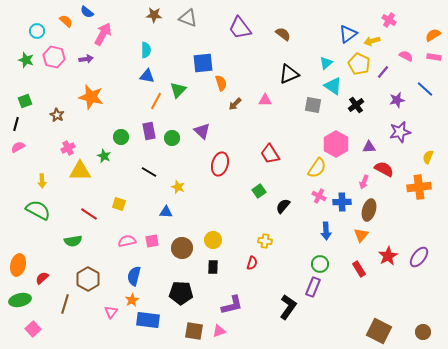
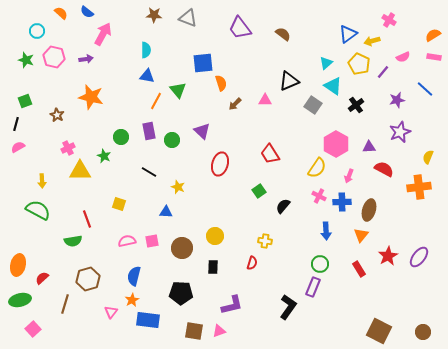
orange semicircle at (66, 21): moved 5 px left, 8 px up
pink semicircle at (406, 56): moved 3 px left, 1 px down; rotated 128 degrees clockwise
black triangle at (289, 74): moved 7 px down
green triangle at (178, 90): rotated 24 degrees counterclockwise
gray square at (313, 105): rotated 24 degrees clockwise
purple star at (400, 132): rotated 10 degrees counterclockwise
green circle at (172, 138): moved 2 px down
pink arrow at (364, 182): moved 15 px left, 6 px up
red line at (89, 214): moved 2 px left, 5 px down; rotated 36 degrees clockwise
yellow circle at (213, 240): moved 2 px right, 4 px up
brown hexagon at (88, 279): rotated 15 degrees clockwise
